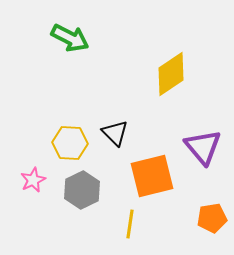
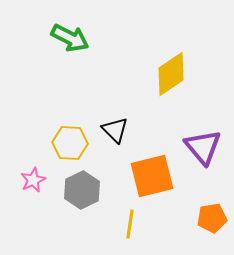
black triangle: moved 3 px up
